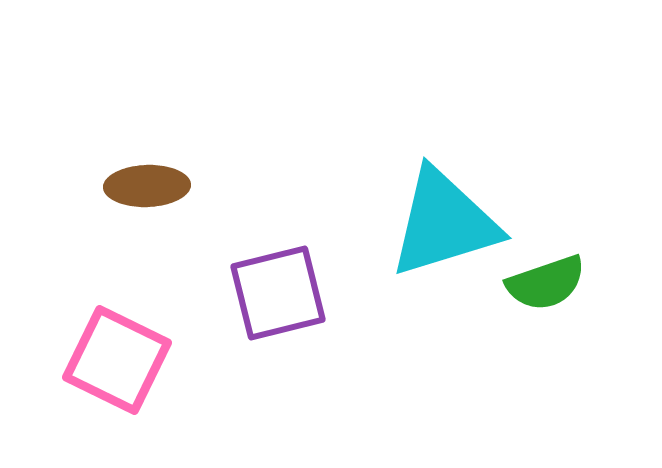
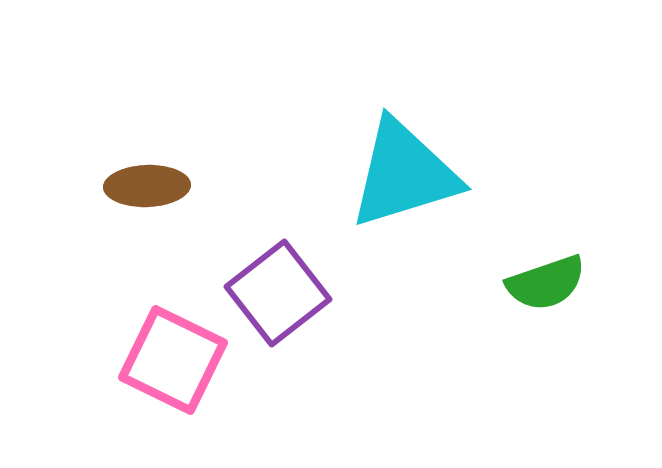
cyan triangle: moved 40 px left, 49 px up
purple square: rotated 24 degrees counterclockwise
pink square: moved 56 px right
